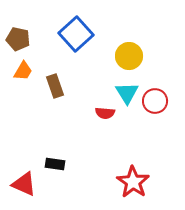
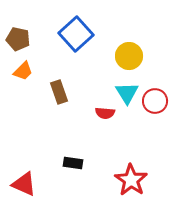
orange trapezoid: rotated 15 degrees clockwise
brown rectangle: moved 4 px right, 6 px down
black rectangle: moved 18 px right, 1 px up
red star: moved 2 px left, 2 px up
